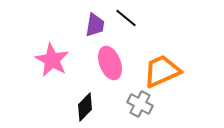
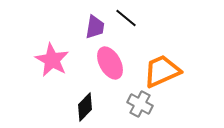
purple trapezoid: moved 2 px down
pink ellipse: rotated 8 degrees counterclockwise
